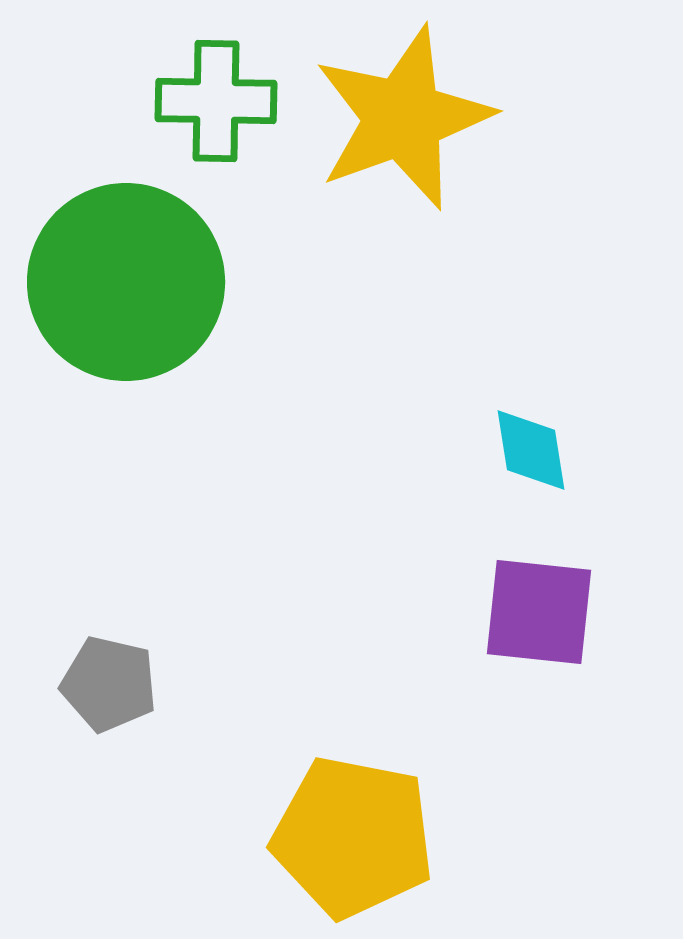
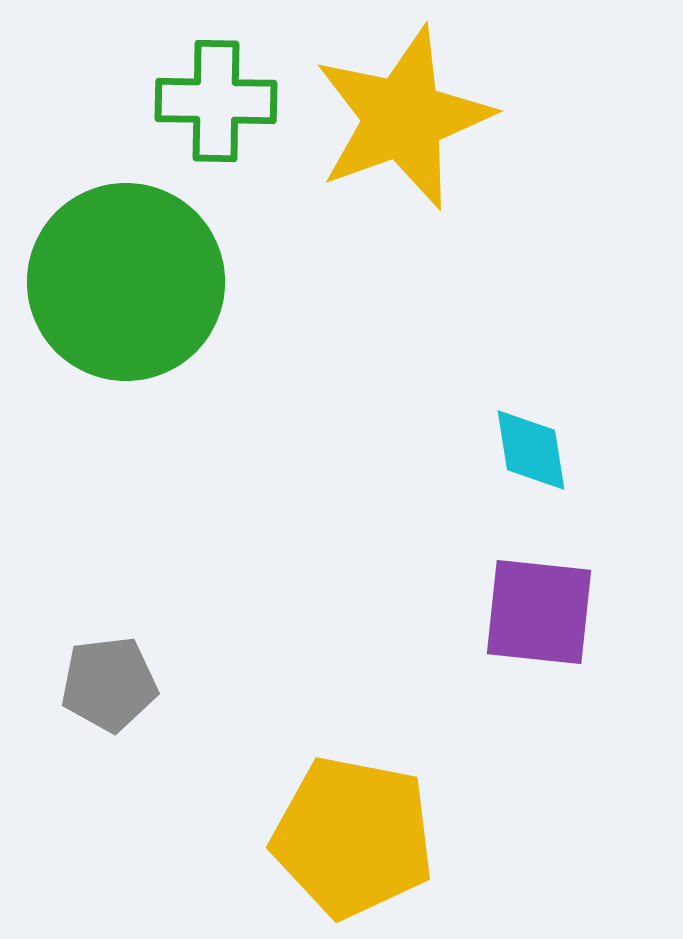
gray pentagon: rotated 20 degrees counterclockwise
